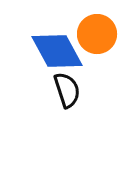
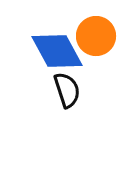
orange circle: moved 1 px left, 2 px down
